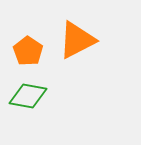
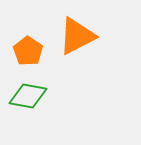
orange triangle: moved 4 px up
